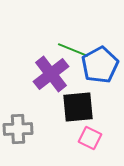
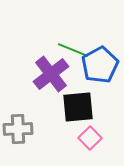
pink square: rotated 20 degrees clockwise
